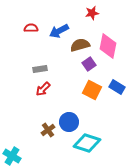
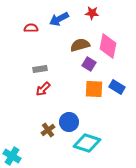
red star: rotated 16 degrees clockwise
blue arrow: moved 12 px up
purple square: rotated 24 degrees counterclockwise
orange square: moved 2 px right, 1 px up; rotated 24 degrees counterclockwise
